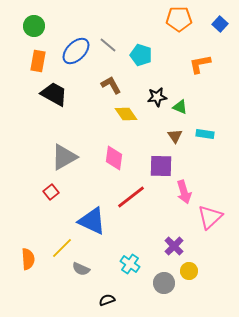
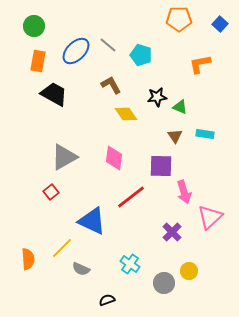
purple cross: moved 2 px left, 14 px up
